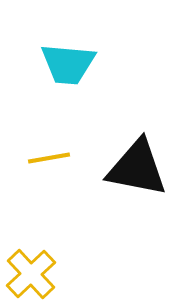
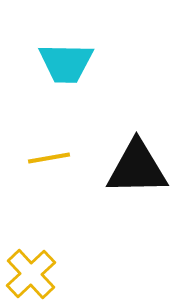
cyan trapezoid: moved 2 px left, 1 px up; rotated 4 degrees counterclockwise
black triangle: rotated 12 degrees counterclockwise
